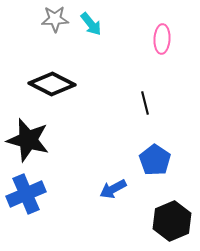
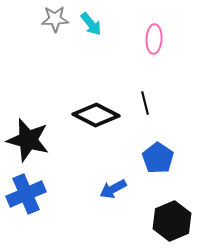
pink ellipse: moved 8 px left
black diamond: moved 44 px right, 31 px down
blue pentagon: moved 3 px right, 2 px up
